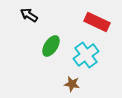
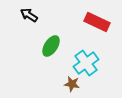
cyan cross: moved 8 px down
